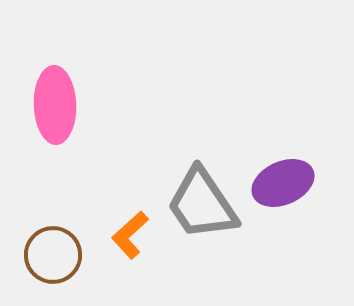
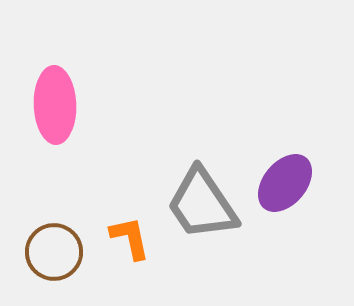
purple ellipse: moved 2 px right; rotated 26 degrees counterclockwise
orange L-shape: moved 3 px down; rotated 120 degrees clockwise
brown circle: moved 1 px right, 3 px up
